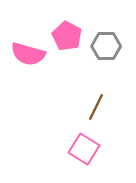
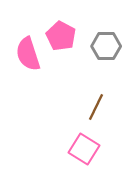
pink pentagon: moved 6 px left
pink semicircle: rotated 56 degrees clockwise
